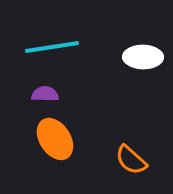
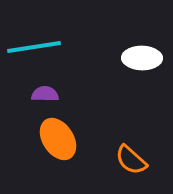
cyan line: moved 18 px left
white ellipse: moved 1 px left, 1 px down
orange ellipse: moved 3 px right
